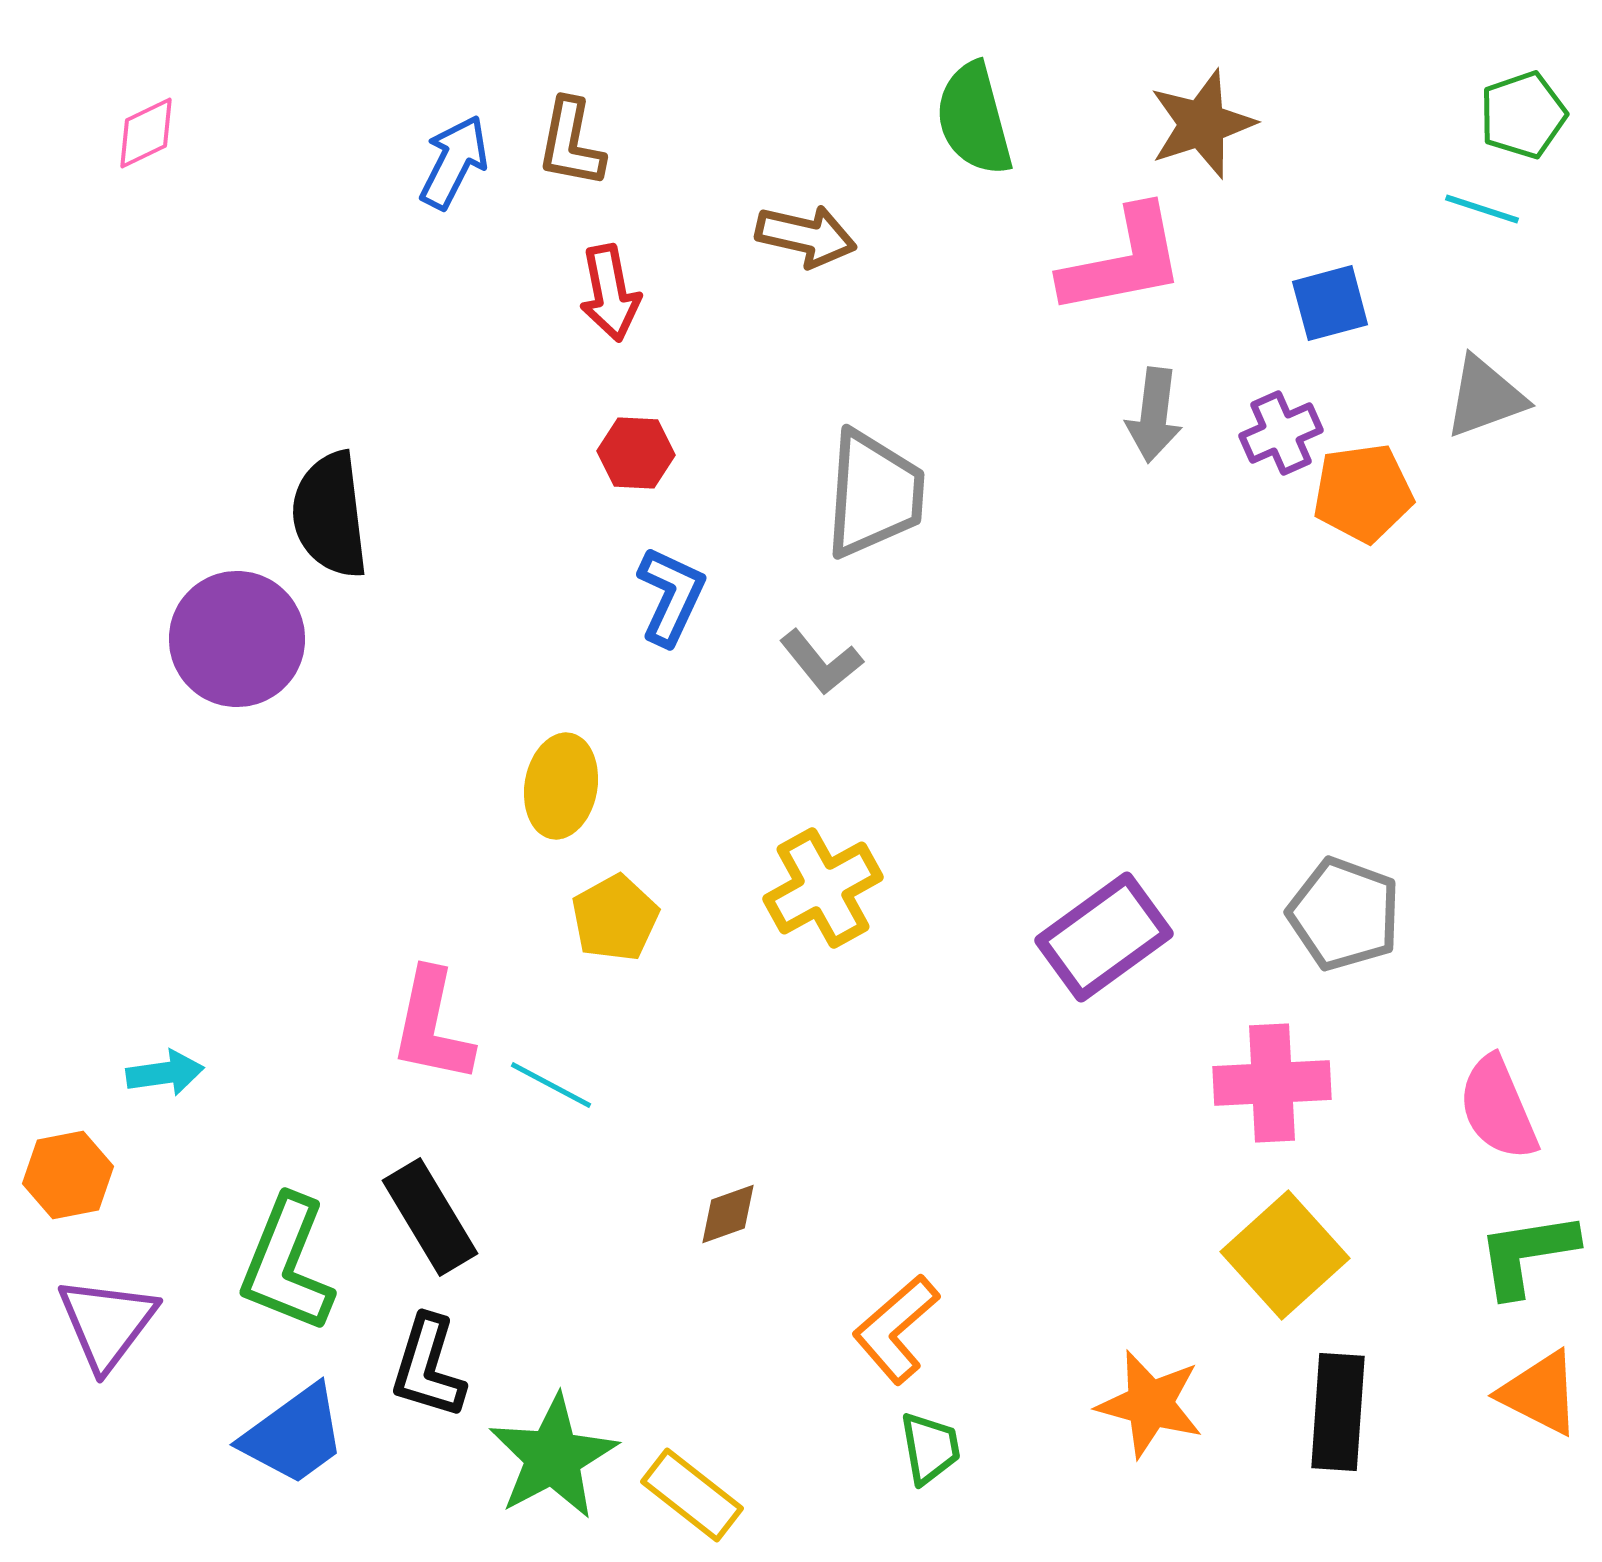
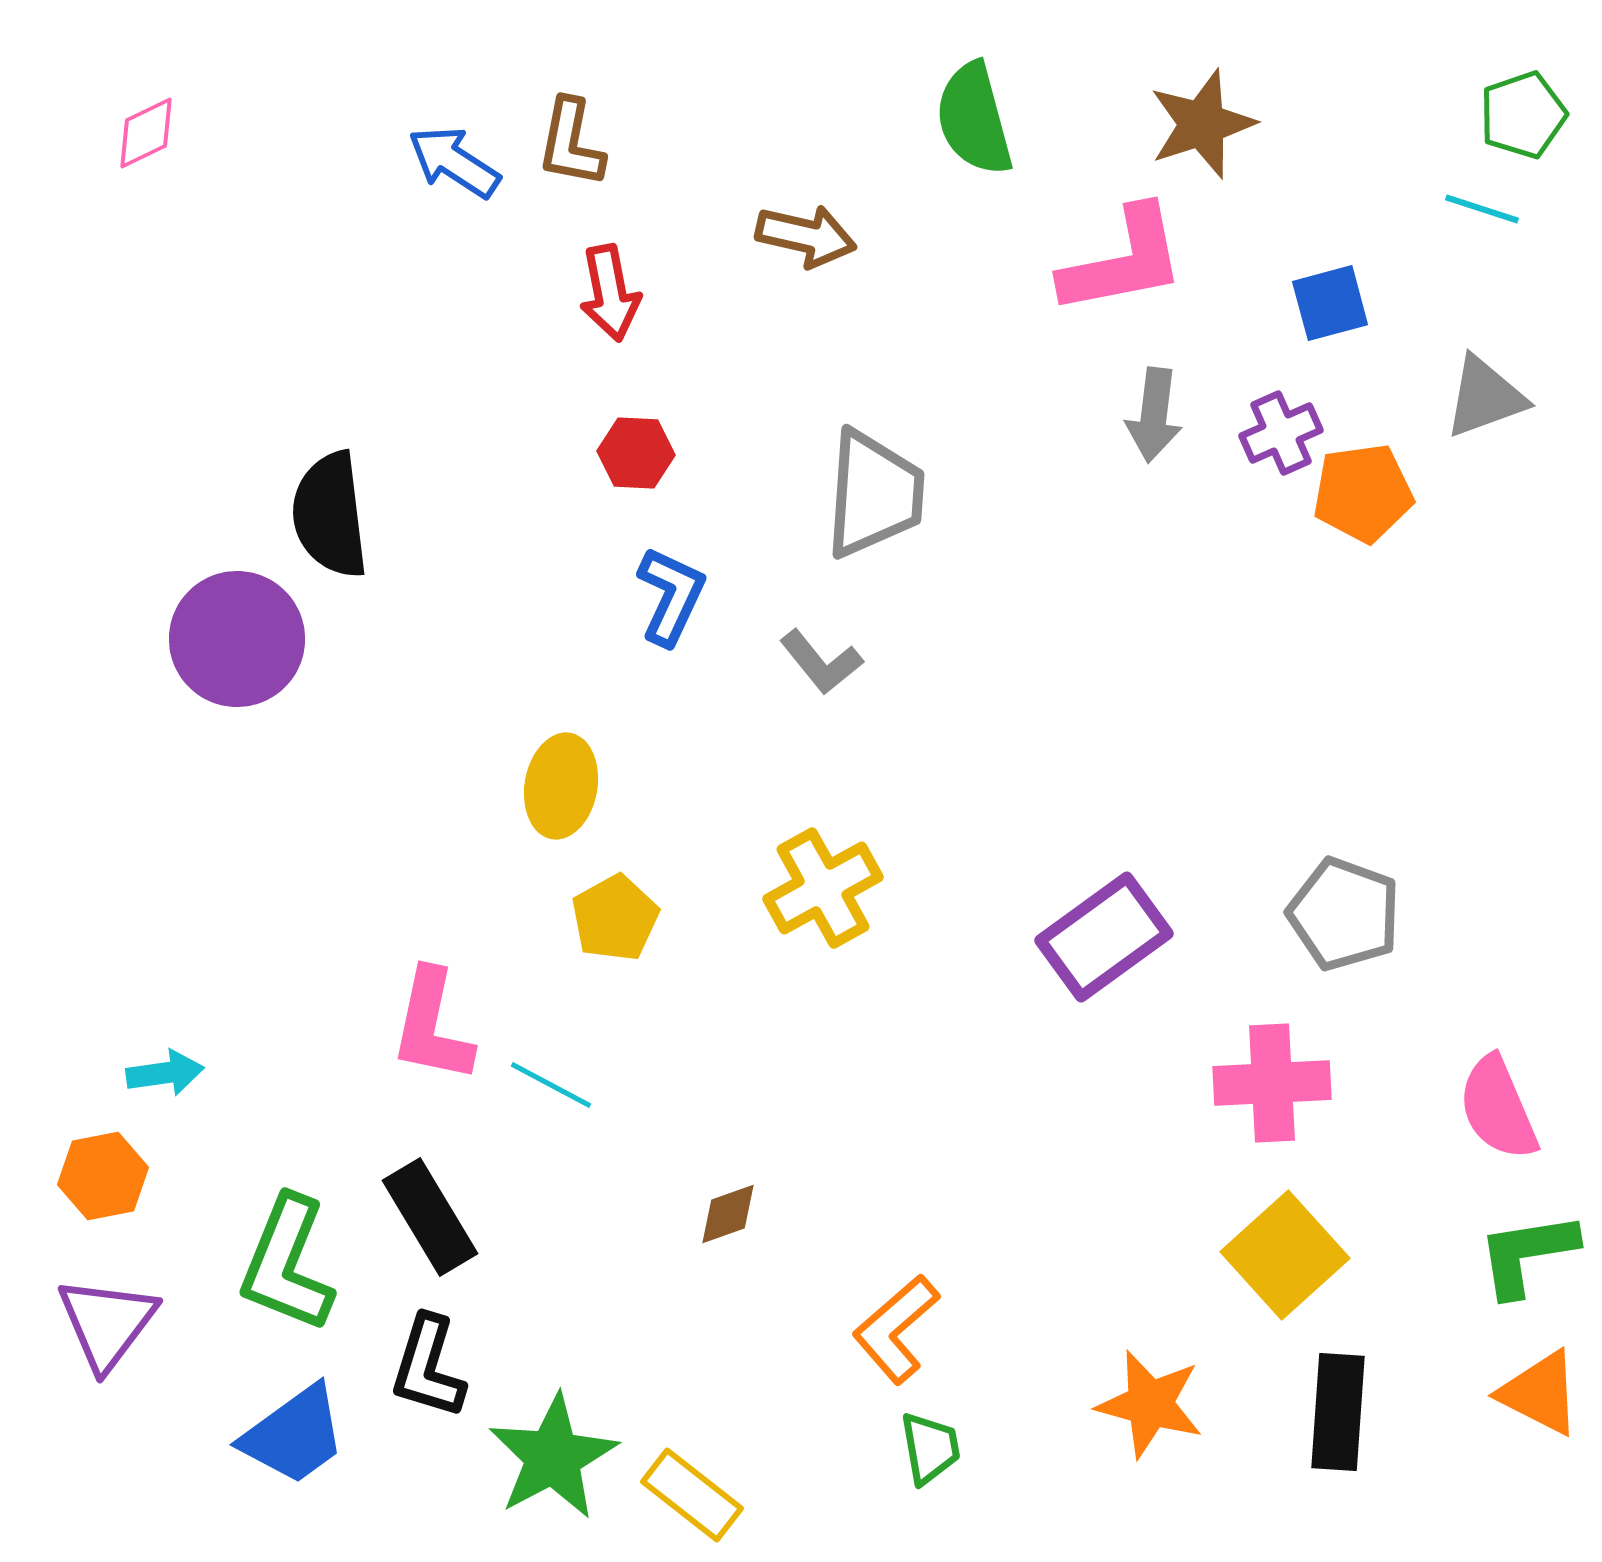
blue arrow at (454, 162): rotated 84 degrees counterclockwise
orange hexagon at (68, 1175): moved 35 px right, 1 px down
